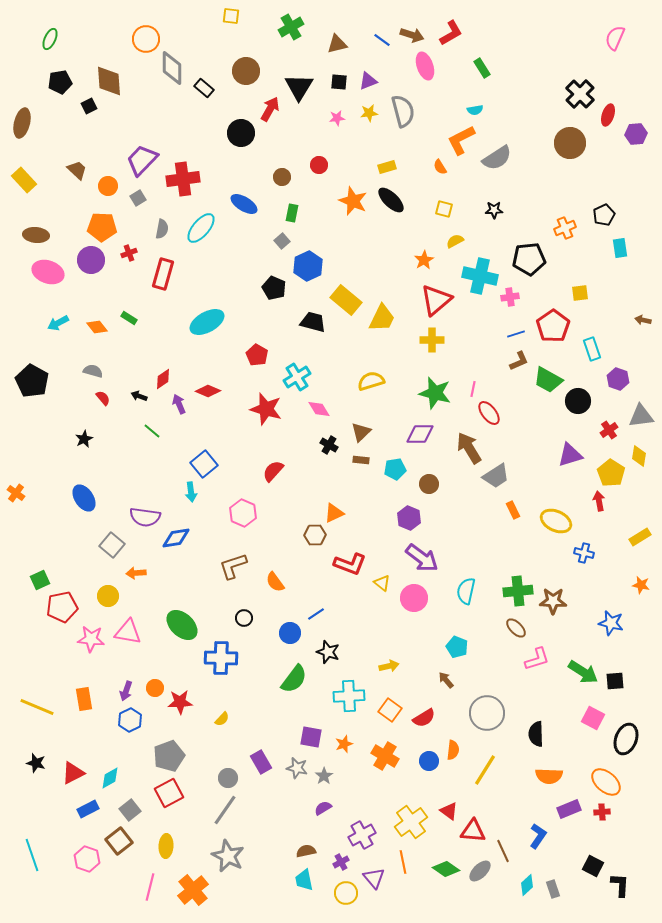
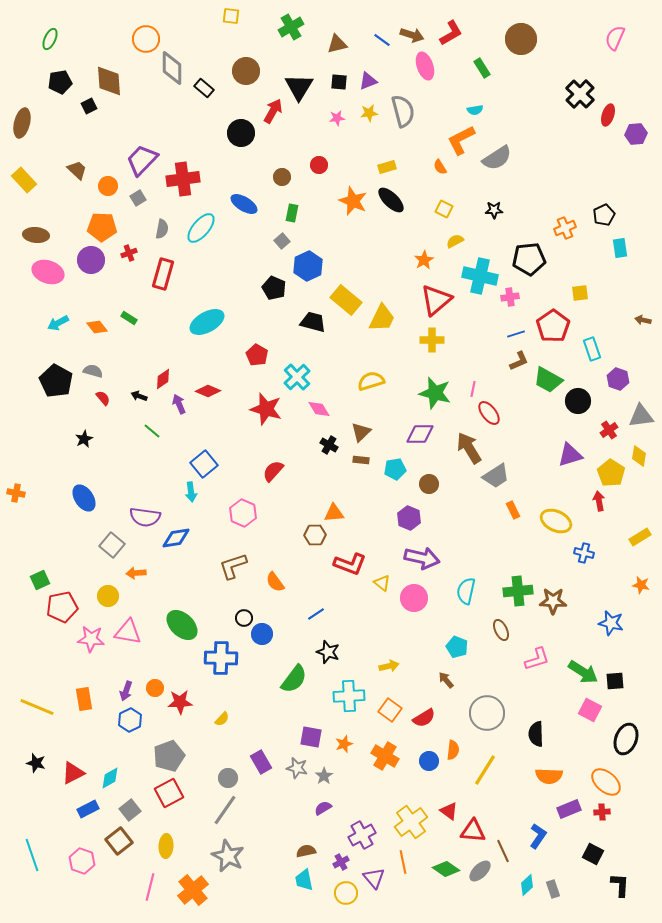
red arrow at (270, 109): moved 3 px right, 2 px down
brown circle at (570, 143): moved 49 px left, 104 px up
yellow square at (444, 209): rotated 12 degrees clockwise
cyan cross at (297, 377): rotated 12 degrees counterclockwise
black pentagon at (32, 381): moved 24 px right
orange cross at (16, 493): rotated 24 degrees counterclockwise
orange triangle at (334, 513): rotated 20 degrees clockwise
purple arrow at (422, 558): rotated 24 degrees counterclockwise
brown ellipse at (516, 628): moved 15 px left, 2 px down; rotated 20 degrees clockwise
blue circle at (290, 633): moved 28 px left, 1 px down
pink square at (593, 718): moved 3 px left, 8 px up
pink hexagon at (87, 859): moved 5 px left, 2 px down
black square at (593, 866): moved 12 px up
